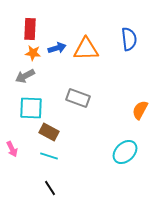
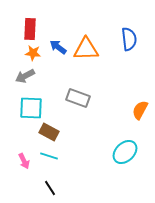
blue arrow: moved 1 px right, 1 px up; rotated 126 degrees counterclockwise
pink arrow: moved 12 px right, 12 px down
